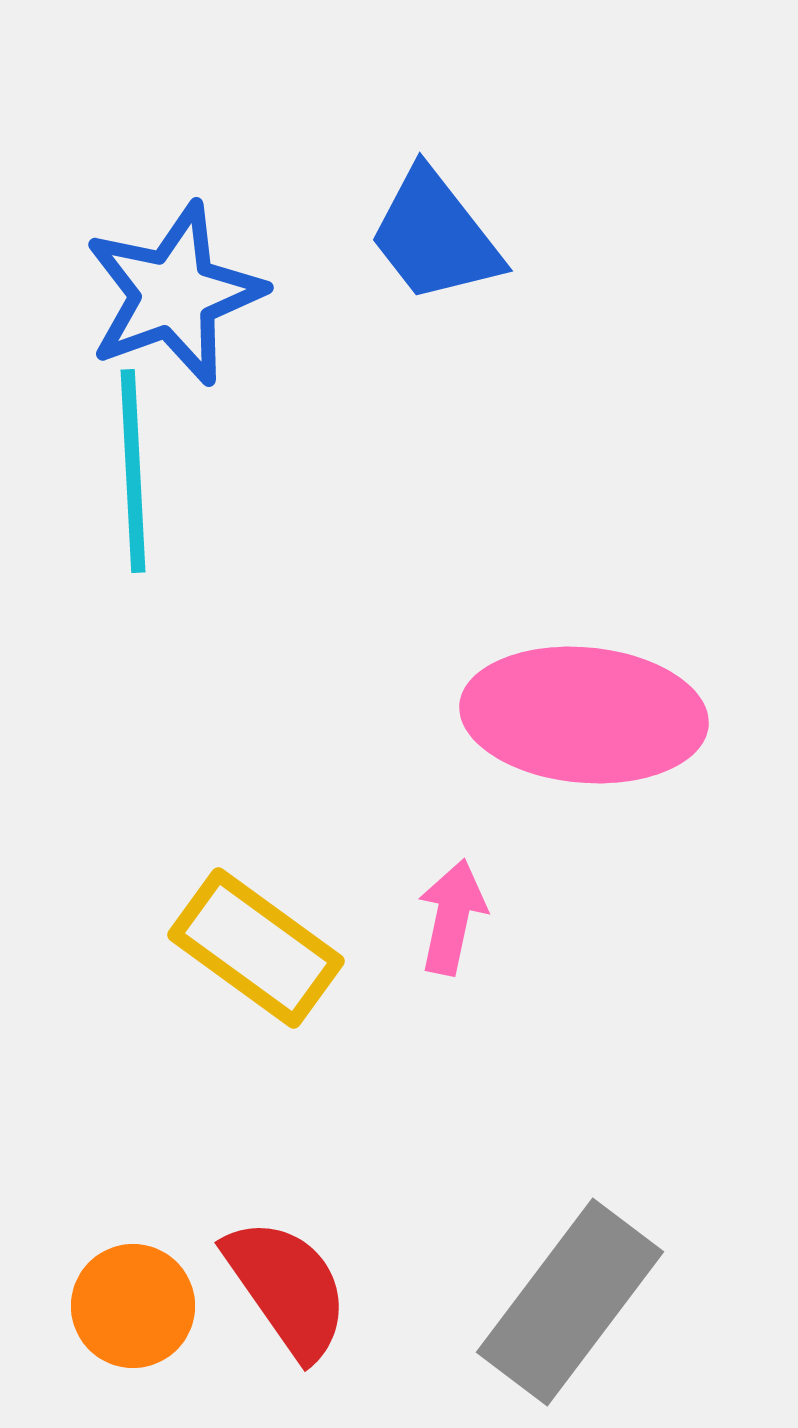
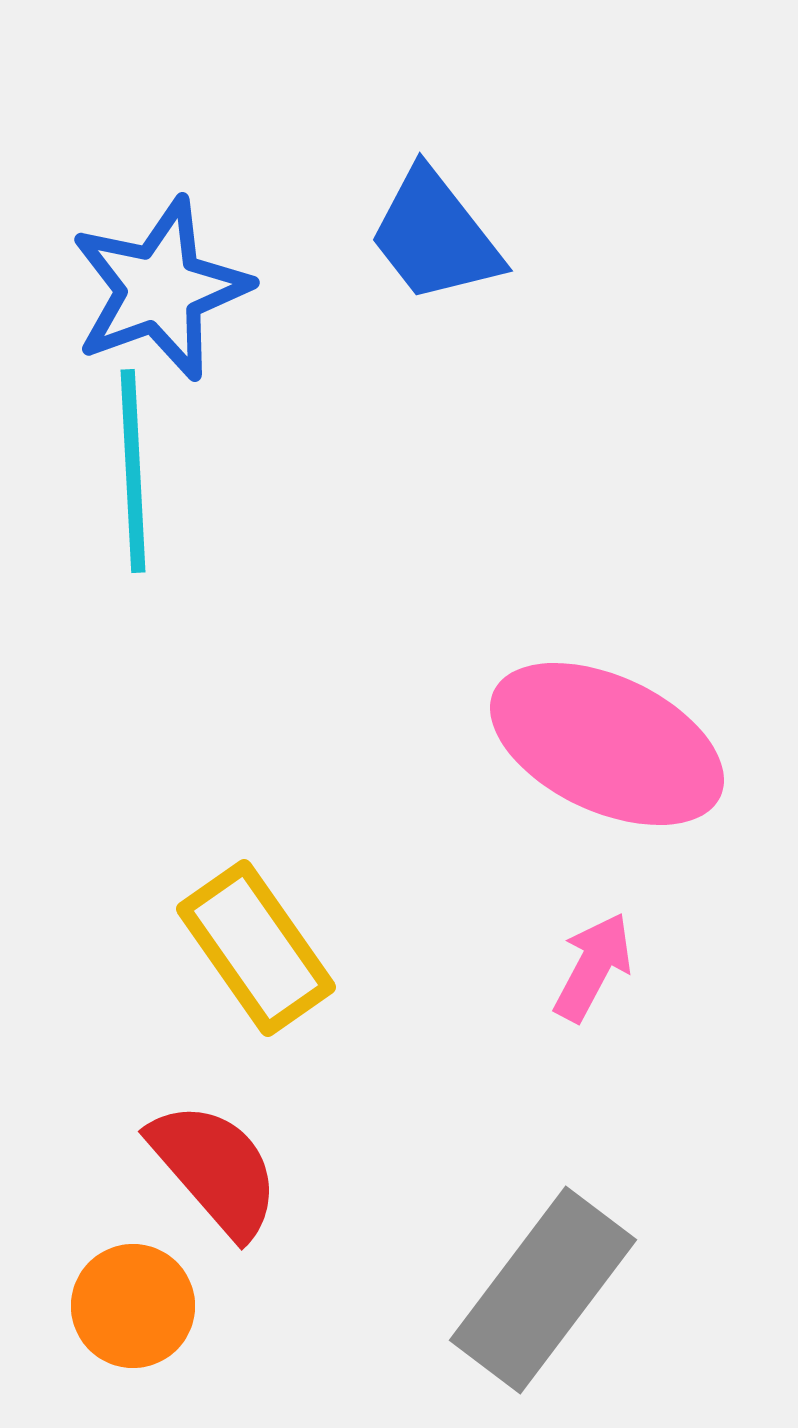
blue star: moved 14 px left, 5 px up
pink ellipse: moved 23 px right, 29 px down; rotated 20 degrees clockwise
pink arrow: moved 141 px right, 50 px down; rotated 16 degrees clockwise
yellow rectangle: rotated 19 degrees clockwise
red semicircle: moved 72 px left, 119 px up; rotated 6 degrees counterclockwise
gray rectangle: moved 27 px left, 12 px up
